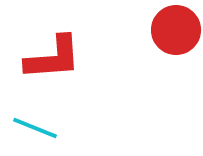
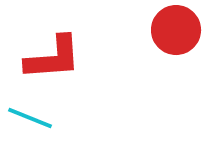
cyan line: moved 5 px left, 10 px up
